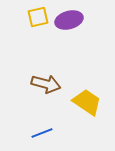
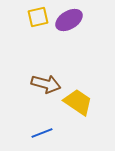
purple ellipse: rotated 16 degrees counterclockwise
yellow trapezoid: moved 9 px left
